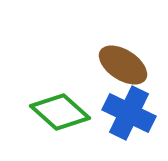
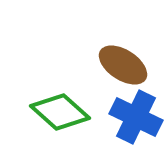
blue cross: moved 7 px right, 4 px down
